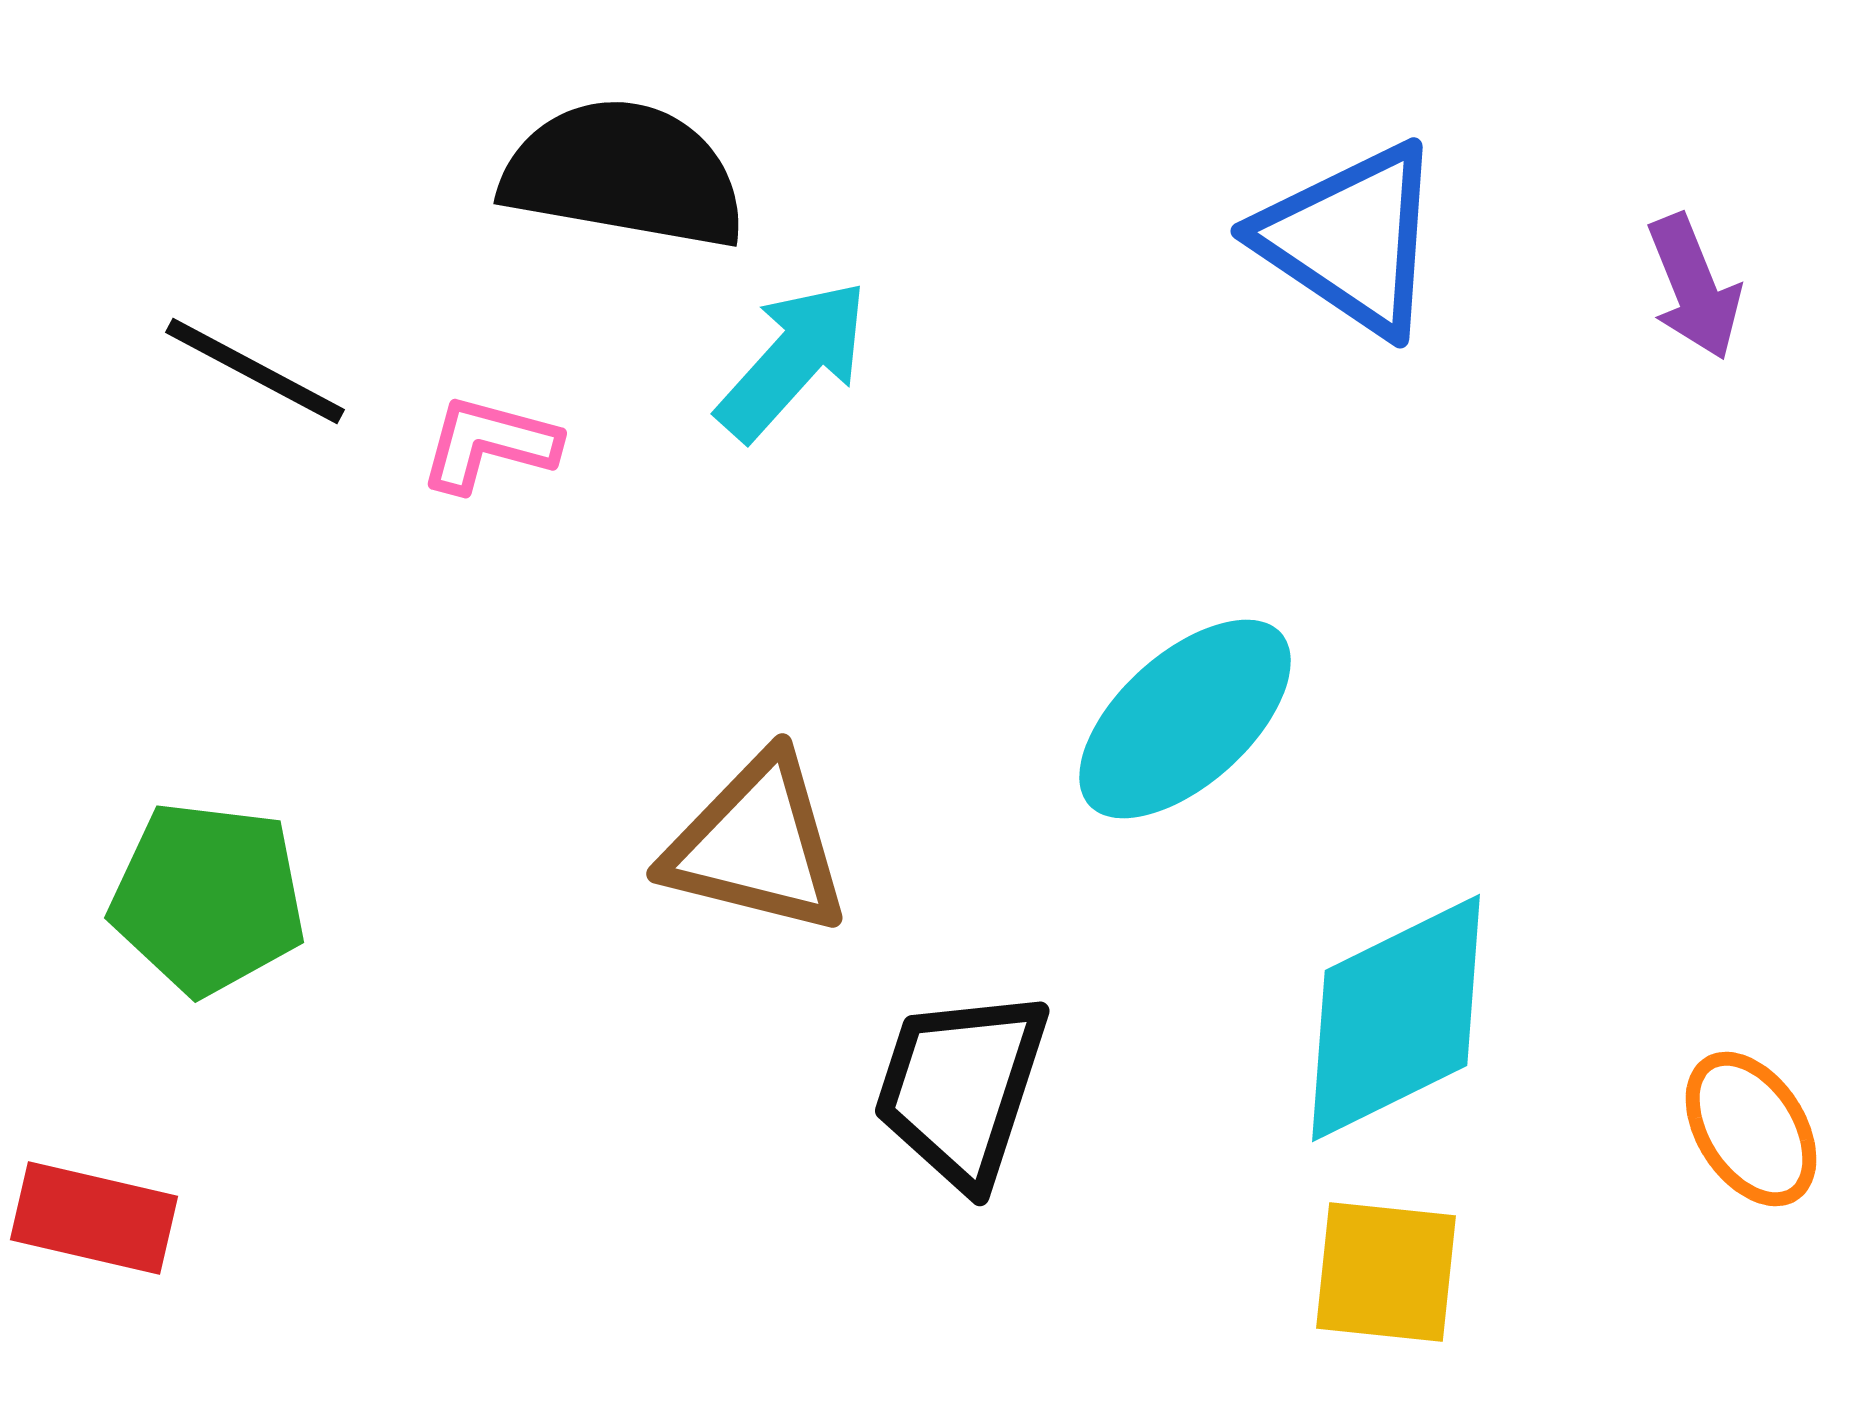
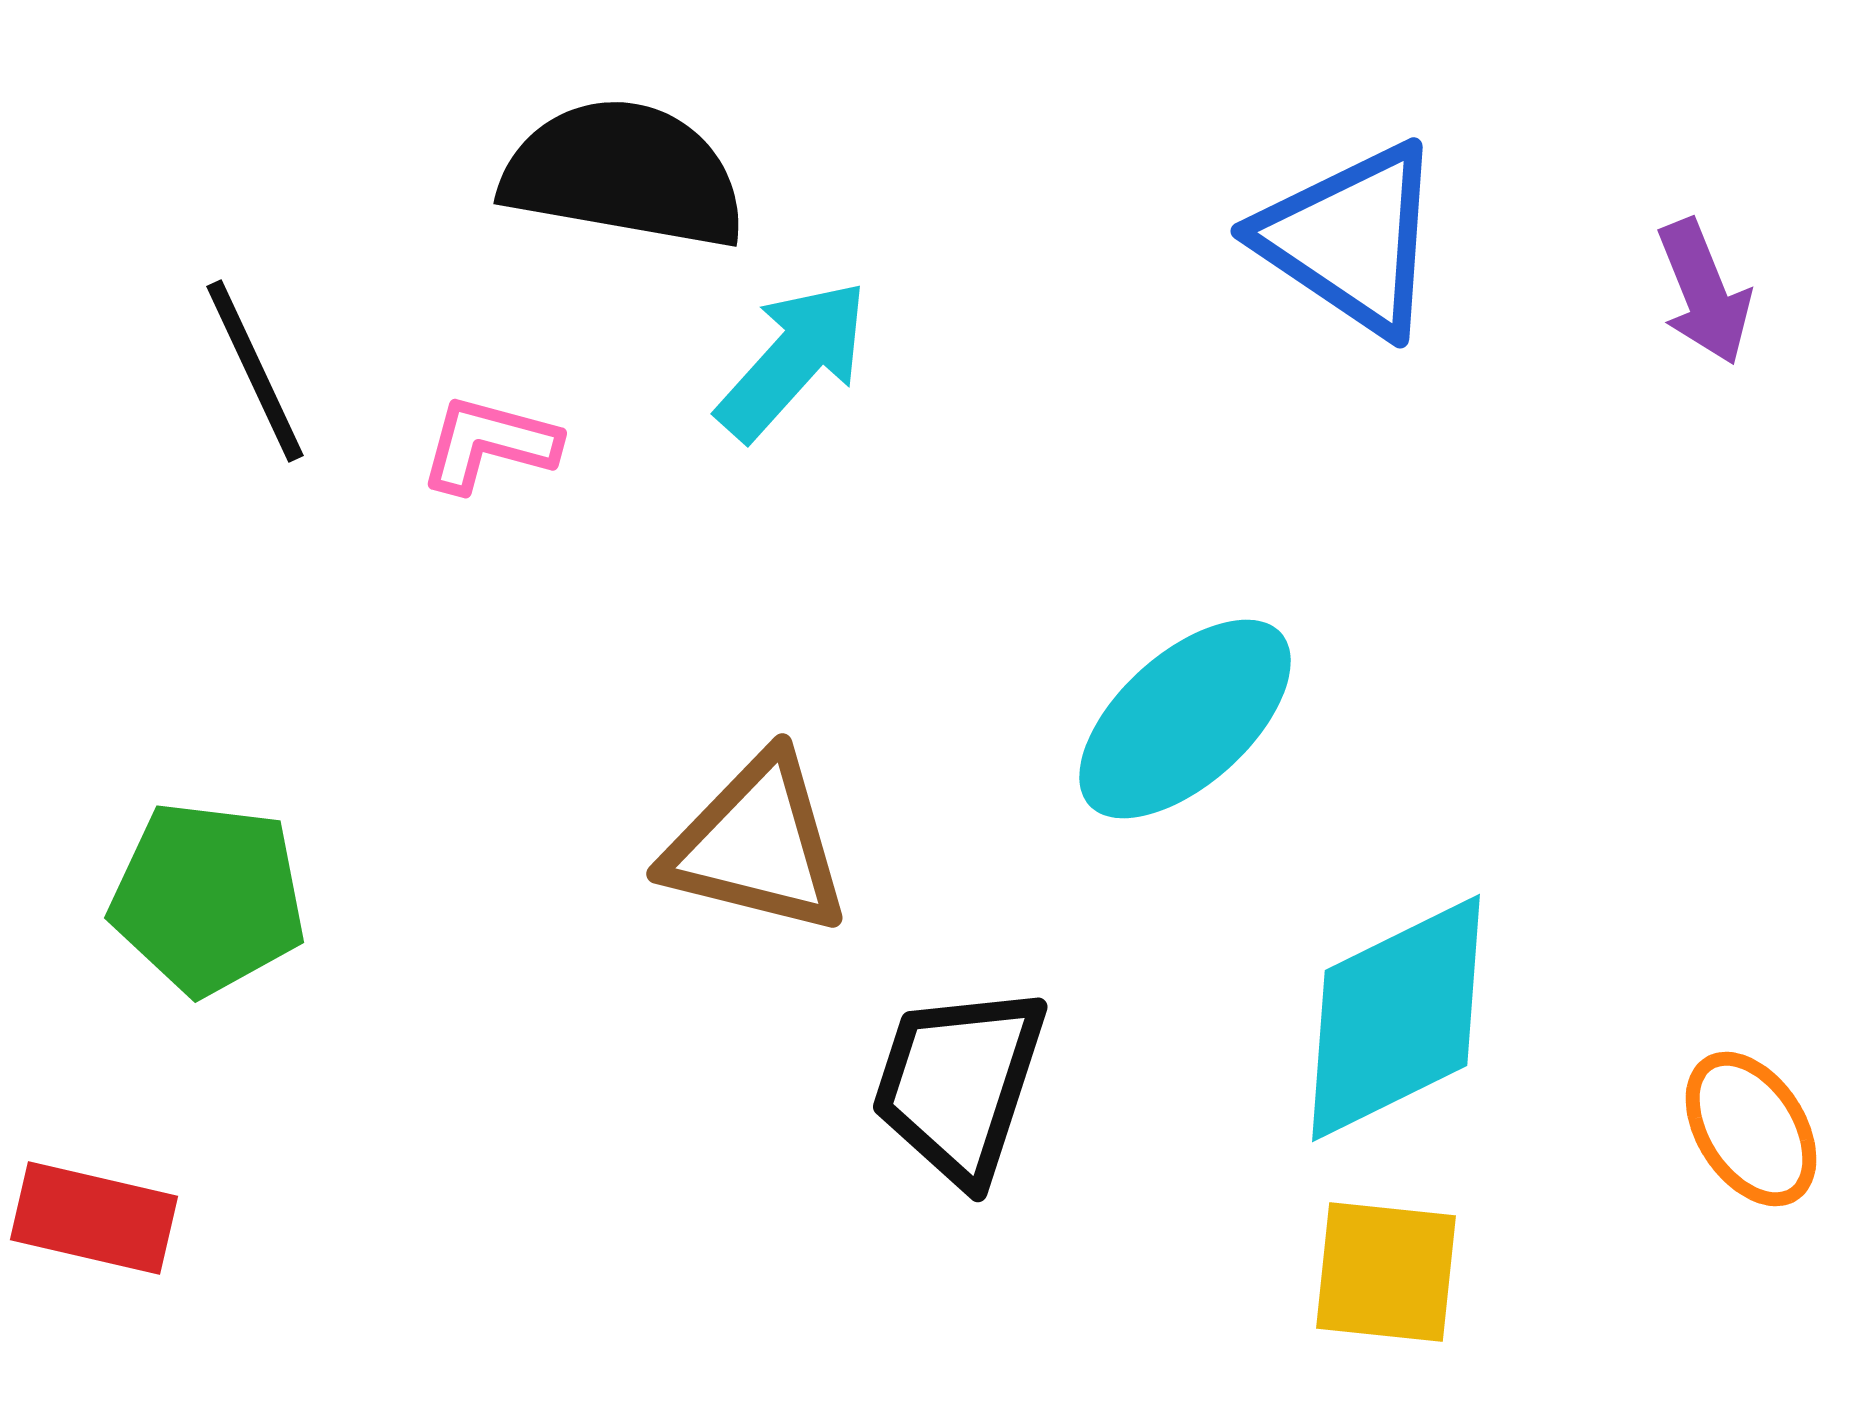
purple arrow: moved 10 px right, 5 px down
black line: rotated 37 degrees clockwise
black trapezoid: moved 2 px left, 4 px up
